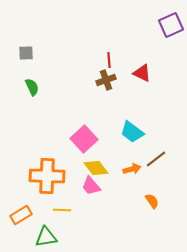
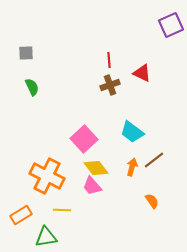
brown cross: moved 4 px right, 5 px down
brown line: moved 2 px left, 1 px down
orange arrow: moved 2 px up; rotated 60 degrees counterclockwise
orange cross: rotated 24 degrees clockwise
pink trapezoid: moved 1 px right
